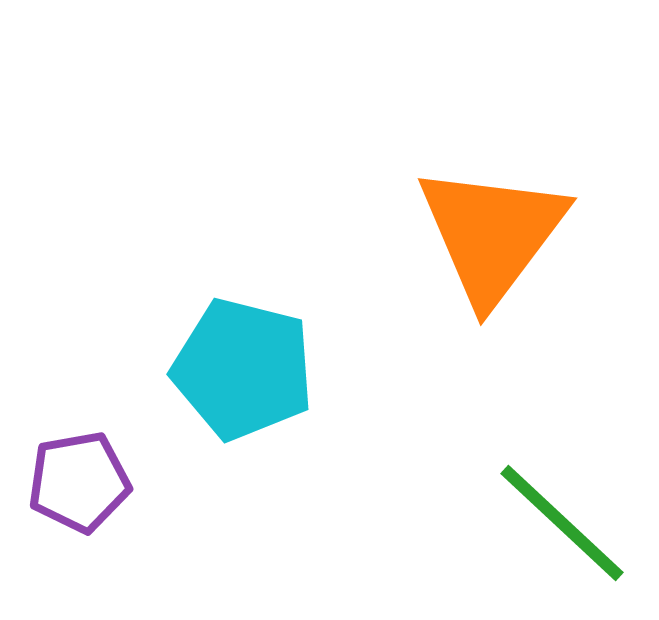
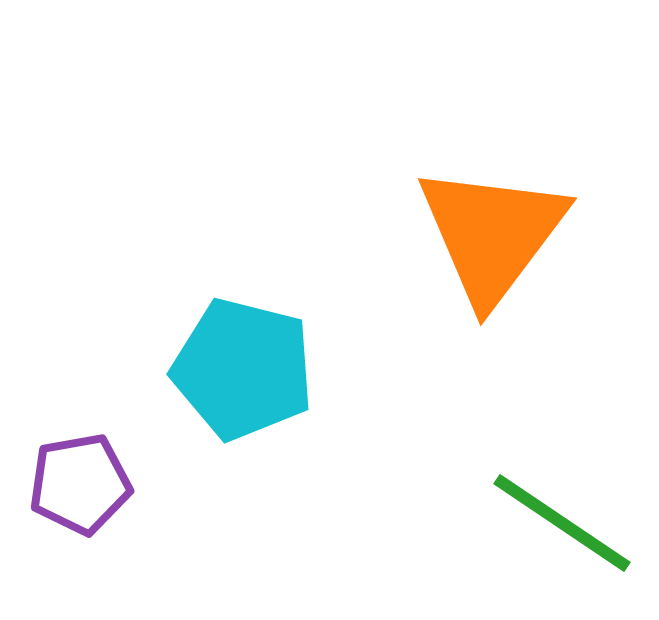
purple pentagon: moved 1 px right, 2 px down
green line: rotated 9 degrees counterclockwise
